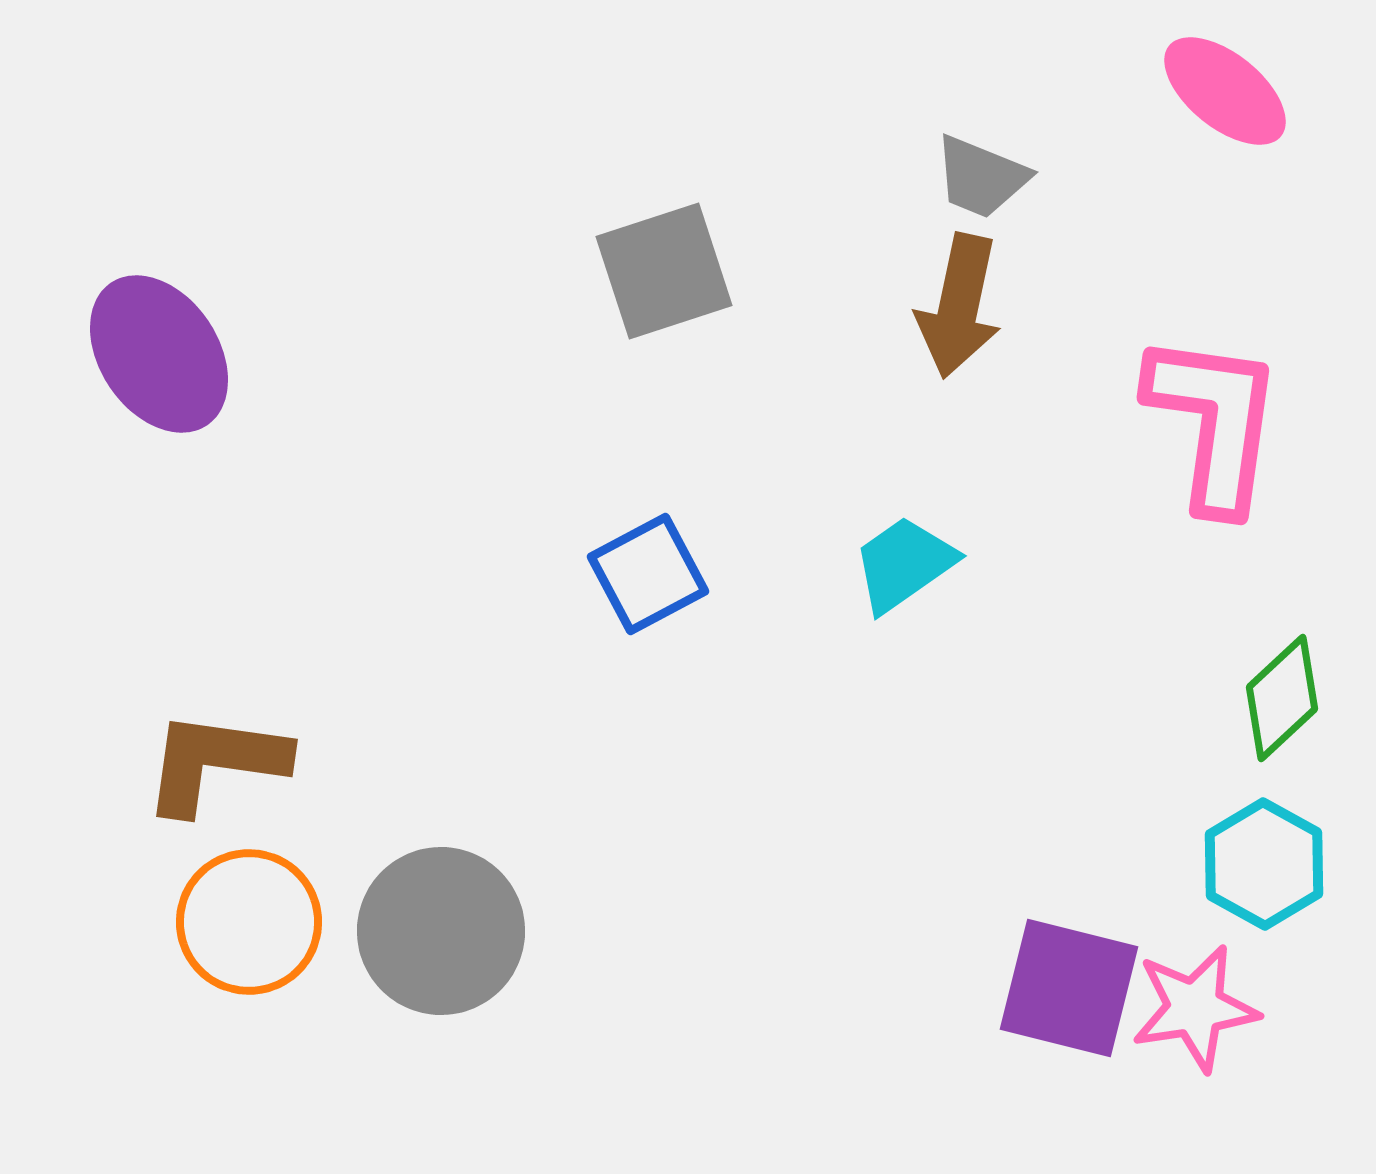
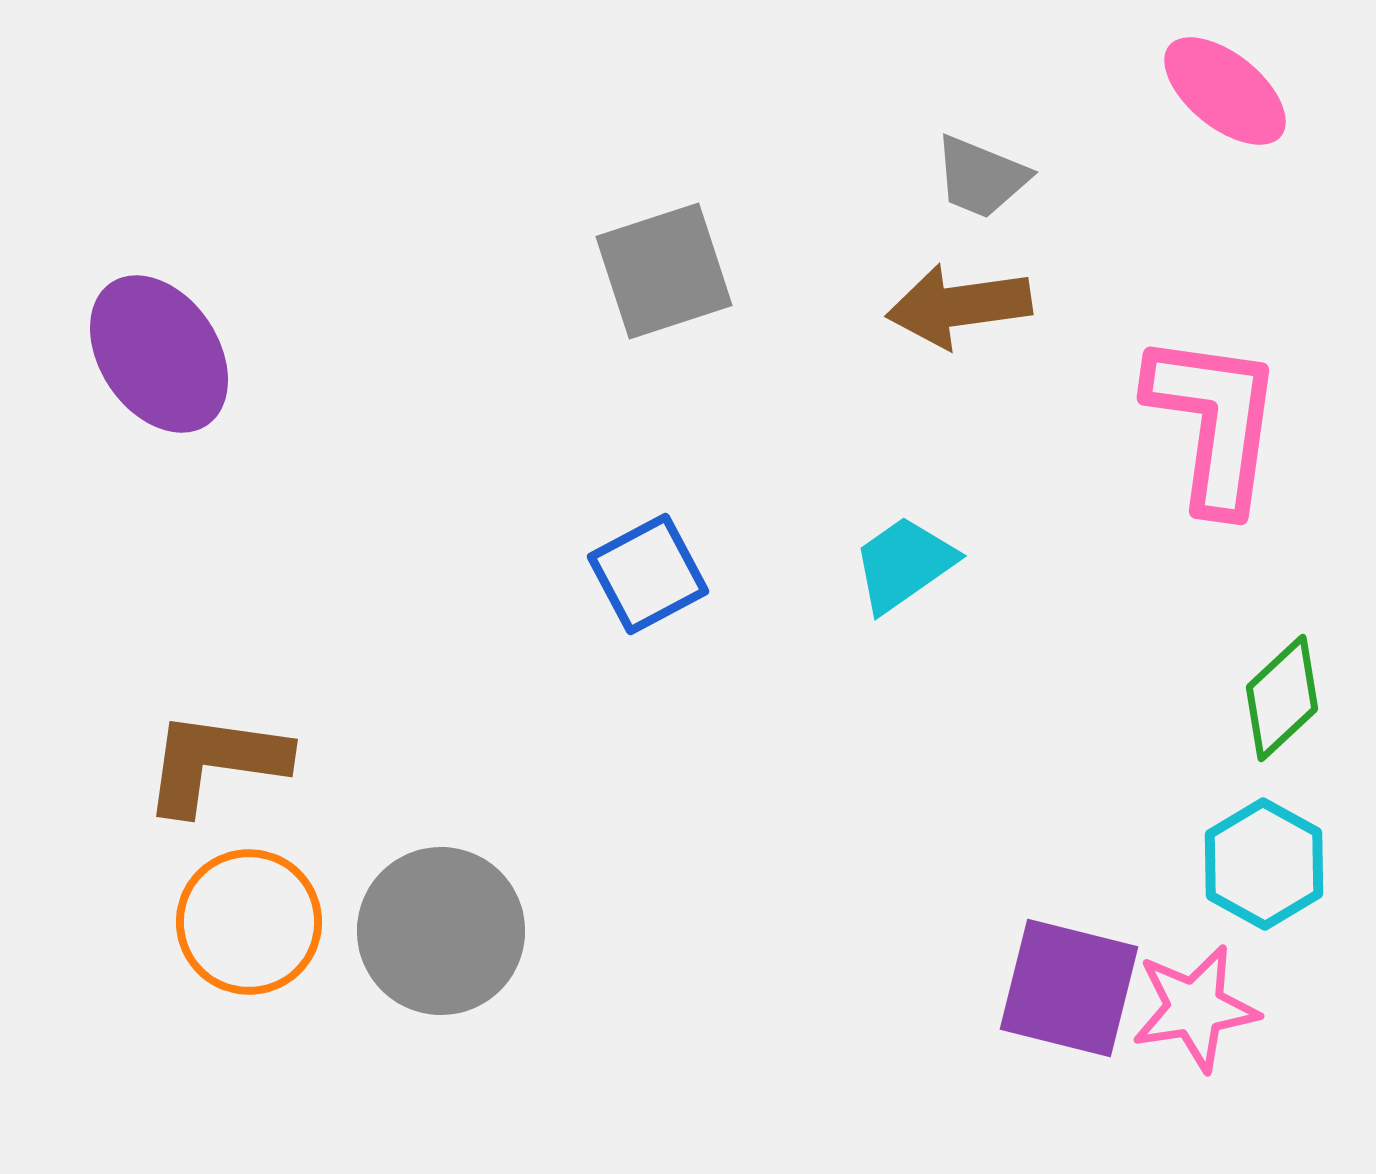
brown arrow: rotated 70 degrees clockwise
